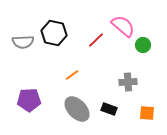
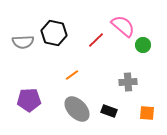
black rectangle: moved 2 px down
